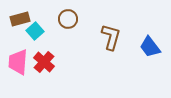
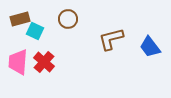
cyan square: rotated 24 degrees counterclockwise
brown L-shape: moved 2 px down; rotated 120 degrees counterclockwise
